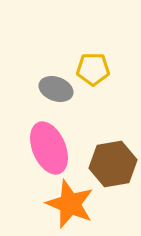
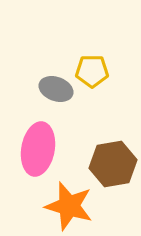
yellow pentagon: moved 1 px left, 2 px down
pink ellipse: moved 11 px left, 1 px down; rotated 33 degrees clockwise
orange star: moved 1 px left, 2 px down; rotated 6 degrees counterclockwise
